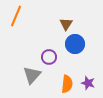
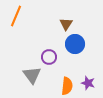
gray triangle: rotated 18 degrees counterclockwise
orange semicircle: moved 2 px down
